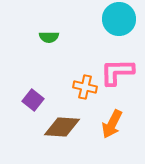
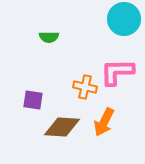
cyan circle: moved 5 px right
purple square: rotated 30 degrees counterclockwise
orange arrow: moved 8 px left, 2 px up
